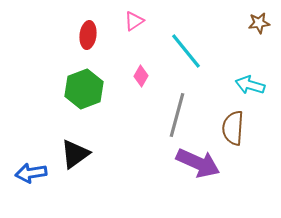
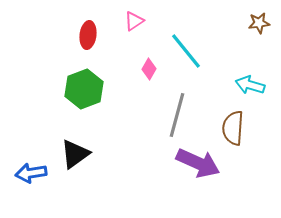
pink diamond: moved 8 px right, 7 px up
